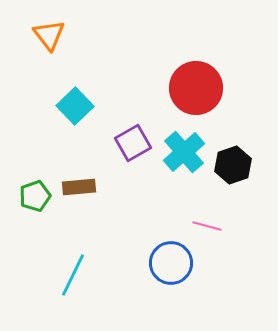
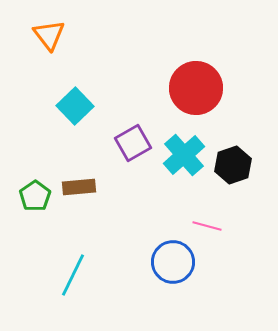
cyan cross: moved 3 px down
green pentagon: rotated 16 degrees counterclockwise
blue circle: moved 2 px right, 1 px up
